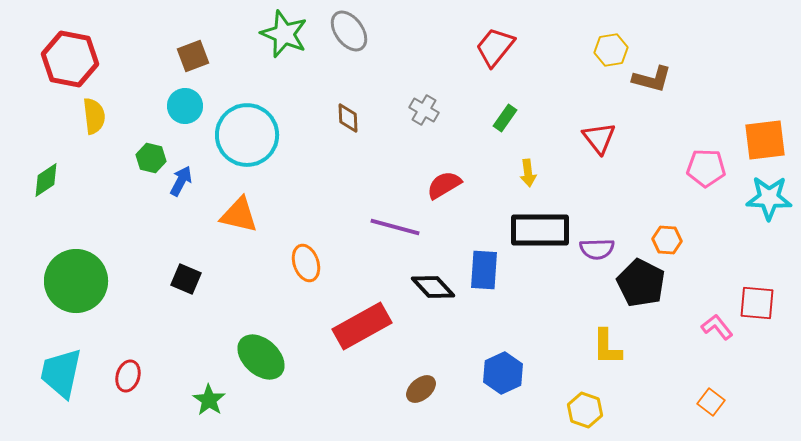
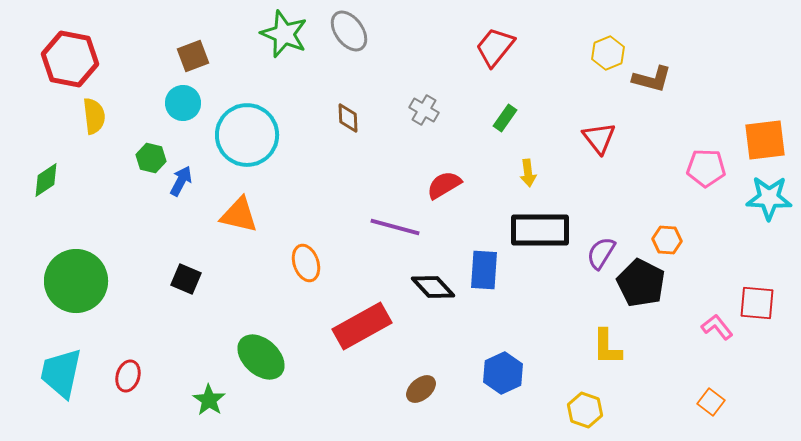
yellow hexagon at (611, 50): moved 3 px left, 3 px down; rotated 12 degrees counterclockwise
cyan circle at (185, 106): moved 2 px left, 3 px up
purple semicircle at (597, 249): moved 4 px right, 4 px down; rotated 124 degrees clockwise
